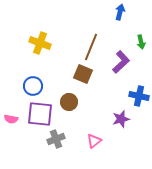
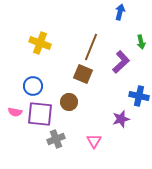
pink semicircle: moved 4 px right, 7 px up
pink triangle: rotated 21 degrees counterclockwise
